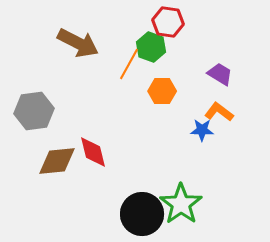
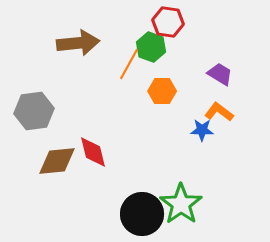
brown arrow: rotated 33 degrees counterclockwise
